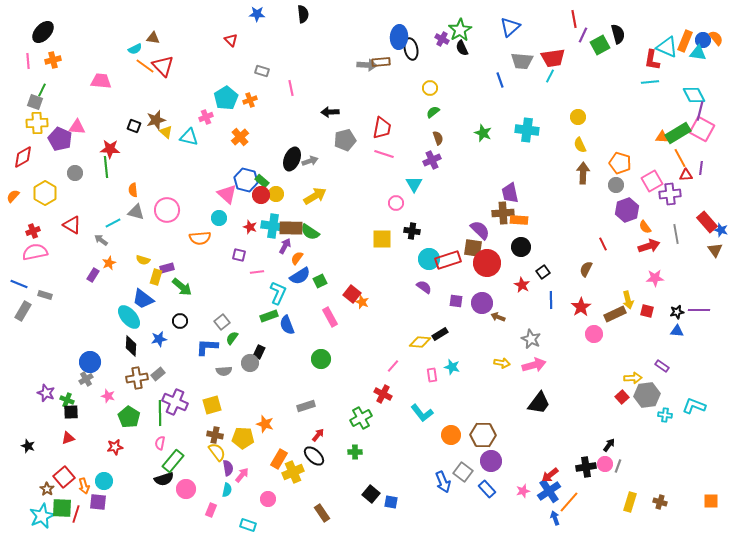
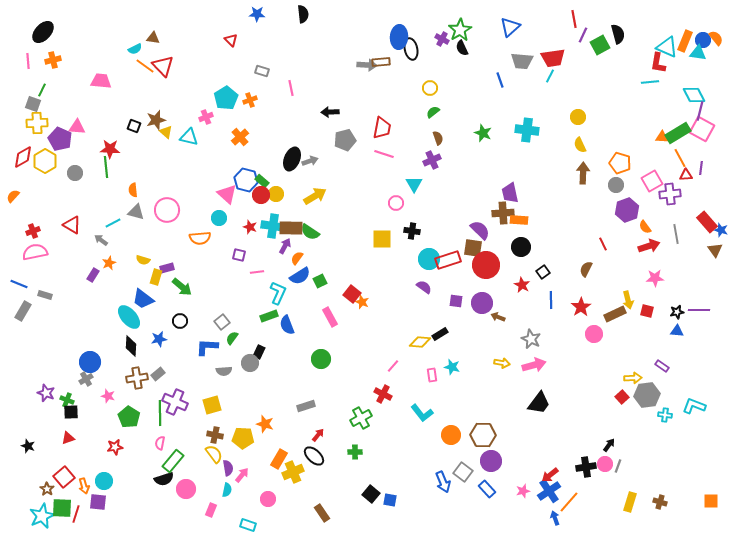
red L-shape at (652, 60): moved 6 px right, 3 px down
gray square at (35, 102): moved 2 px left, 2 px down
yellow hexagon at (45, 193): moved 32 px up
red circle at (487, 263): moved 1 px left, 2 px down
yellow semicircle at (217, 452): moved 3 px left, 2 px down
blue square at (391, 502): moved 1 px left, 2 px up
